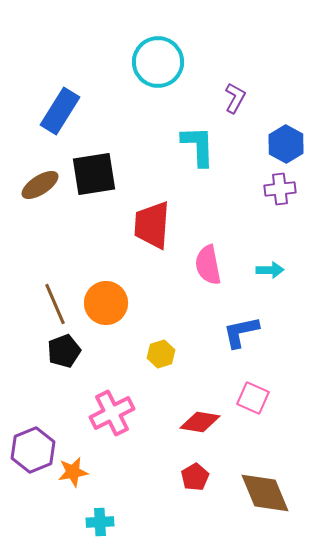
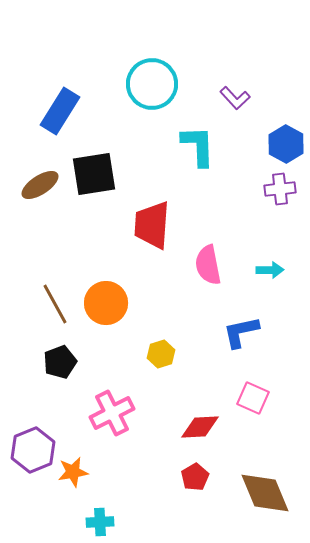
cyan circle: moved 6 px left, 22 px down
purple L-shape: rotated 108 degrees clockwise
brown line: rotated 6 degrees counterclockwise
black pentagon: moved 4 px left, 11 px down
red diamond: moved 5 px down; rotated 12 degrees counterclockwise
